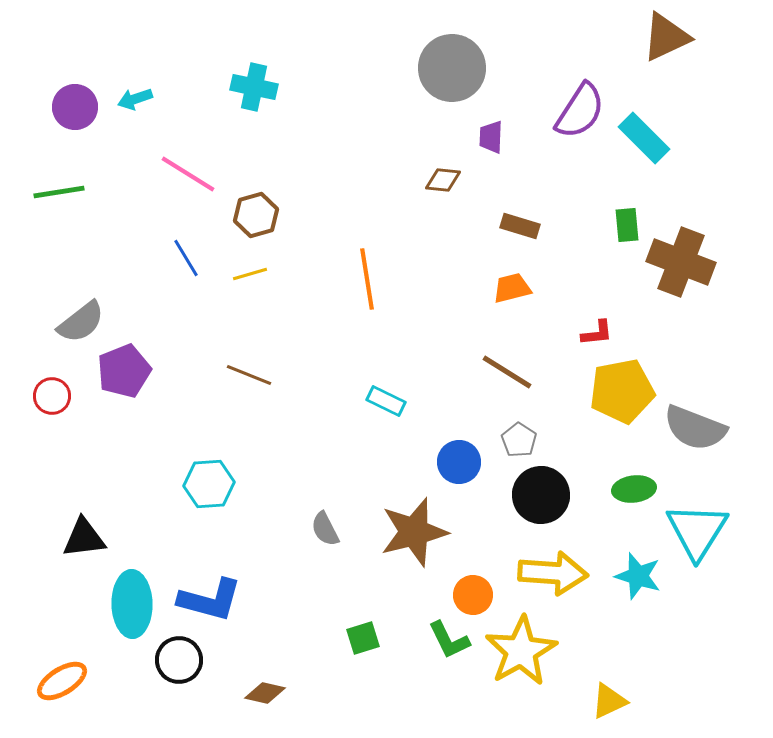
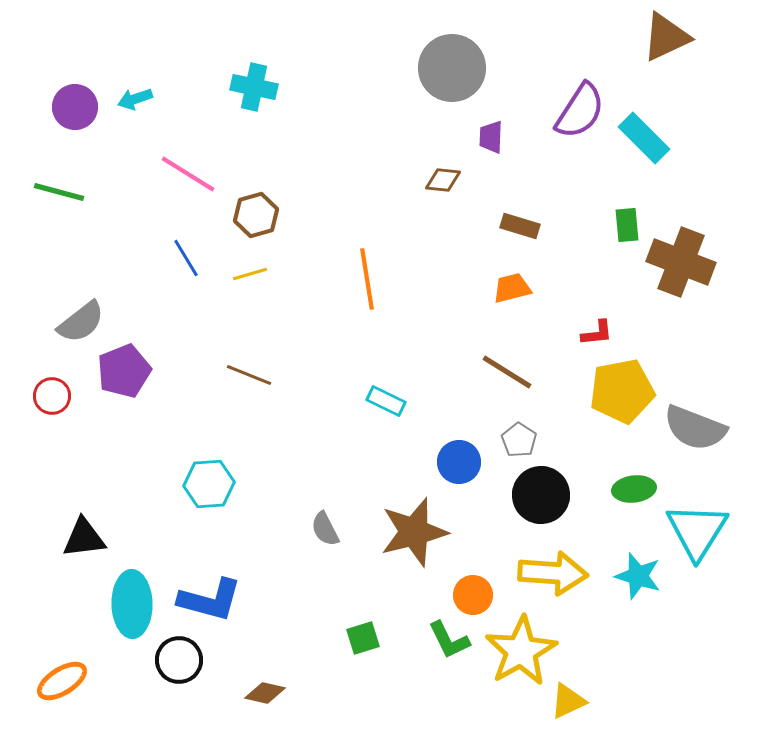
green line at (59, 192): rotated 24 degrees clockwise
yellow triangle at (609, 701): moved 41 px left
